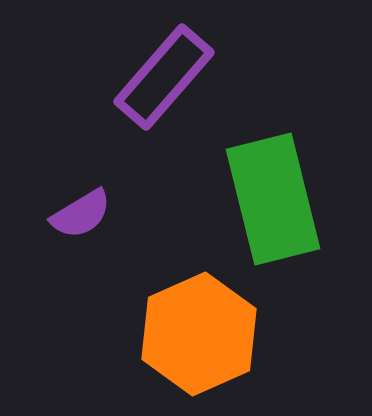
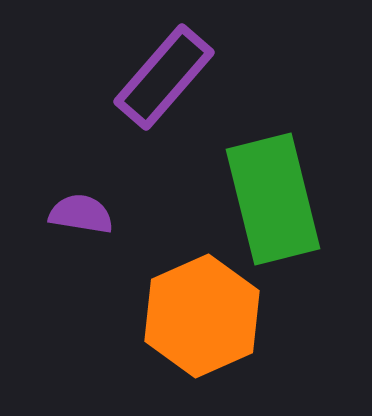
purple semicircle: rotated 140 degrees counterclockwise
orange hexagon: moved 3 px right, 18 px up
